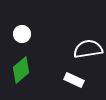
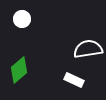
white circle: moved 15 px up
green diamond: moved 2 px left
